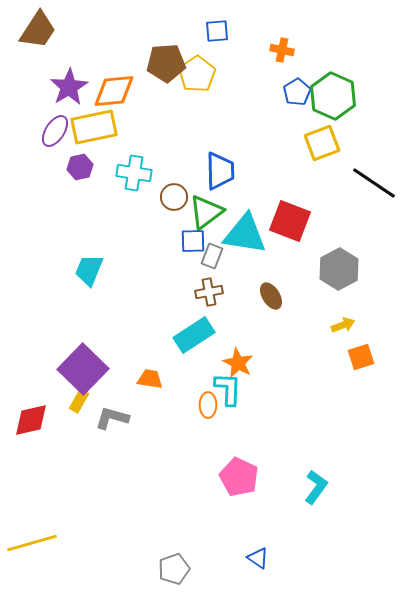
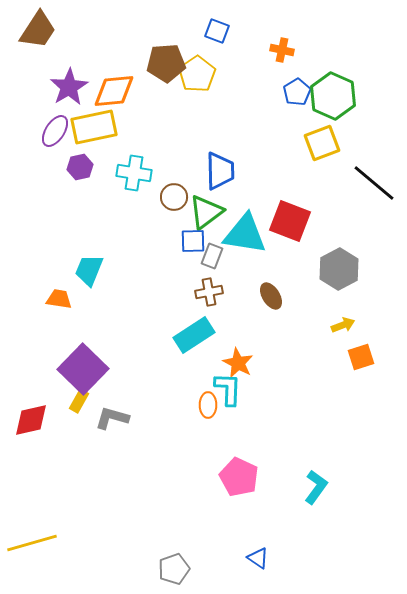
blue square at (217, 31): rotated 25 degrees clockwise
black line at (374, 183): rotated 6 degrees clockwise
orange trapezoid at (150, 379): moved 91 px left, 80 px up
